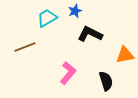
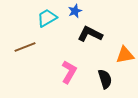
pink L-shape: moved 1 px right, 1 px up; rotated 10 degrees counterclockwise
black semicircle: moved 1 px left, 2 px up
